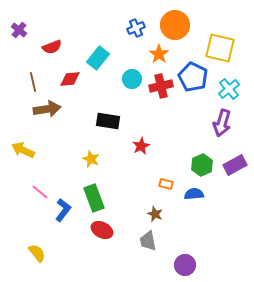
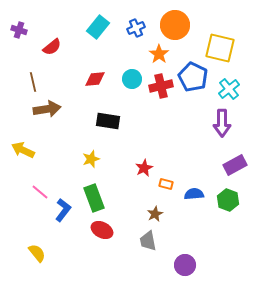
purple cross: rotated 21 degrees counterclockwise
red semicircle: rotated 18 degrees counterclockwise
cyan rectangle: moved 31 px up
red diamond: moved 25 px right
purple arrow: rotated 16 degrees counterclockwise
red star: moved 3 px right, 22 px down
yellow star: rotated 30 degrees clockwise
green hexagon: moved 26 px right, 35 px down; rotated 15 degrees counterclockwise
brown star: rotated 21 degrees clockwise
